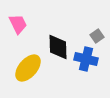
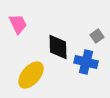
blue cross: moved 3 px down
yellow ellipse: moved 3 px right, 7 px down
